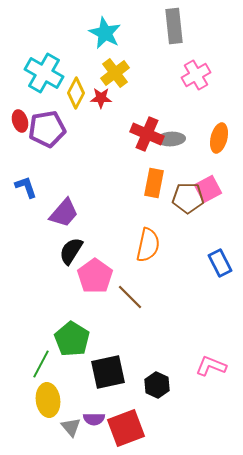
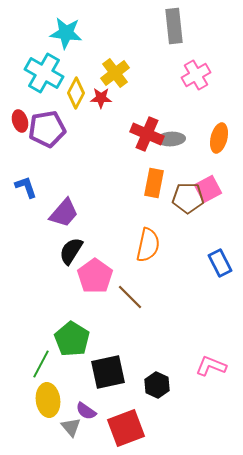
cyan star: moved 39 px left; rotated 20 degrees counterclockwise
purple semicircle: moved 8 px left, 8 px up; rotated 35 degrees clockwise
